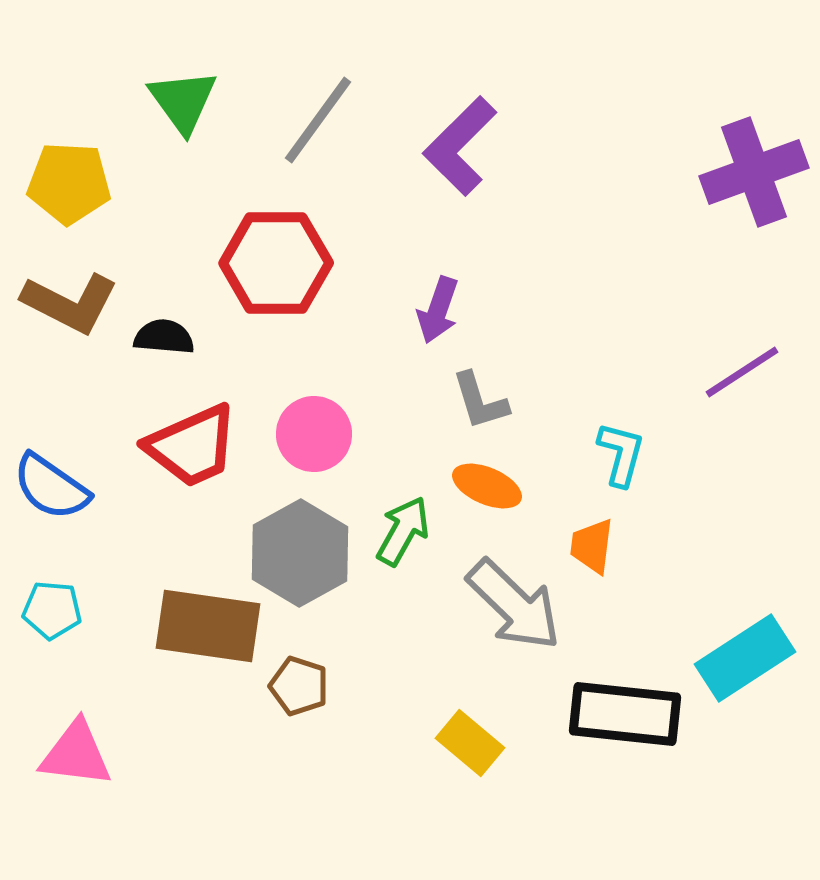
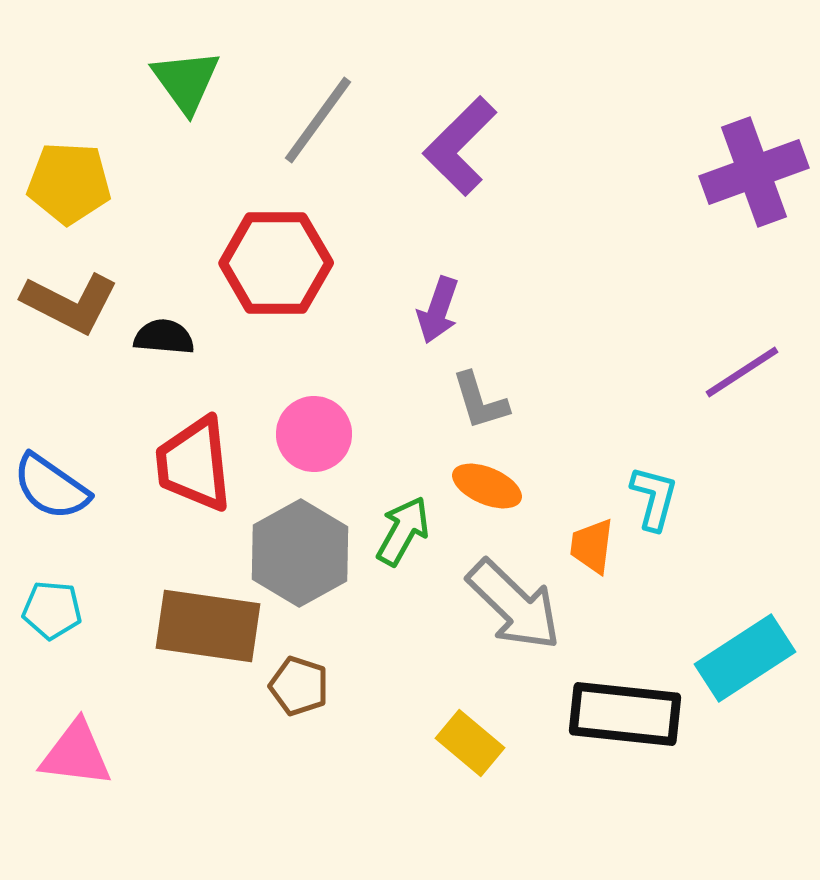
green triangle: moved 3 px right, 20 px up
red trapezoid: moved 2 px right, 18 px down; rotated 108 degrees clockwise
cyan L-shape: moved 33 px right, 44 px down
